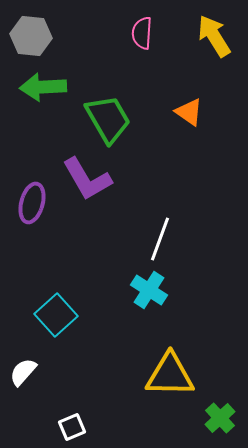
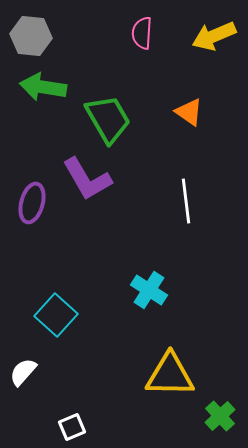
yellow arrow: rotated 81 degrees counterclockwise
green arrow: rotated 12 degrees clockwise
white line: moved 26 px right, 38 px up; rotated 27 degrees counterclockwise
cyan square: rotated 6 degrees counterclockwise
green cross: moved 2 px up
